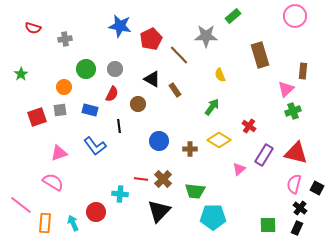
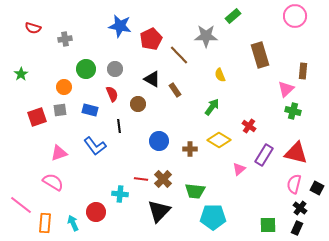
red semicircle at (112, 94): rotated 49 degrees counterclockwise
green cross at (293, 111): rotated 35 degrees clockwise
